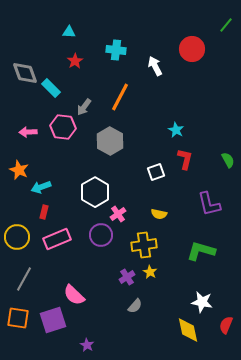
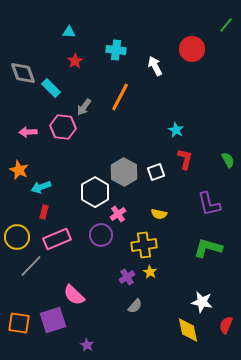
gray diamond: moved 2 px left
gray hexagon: moved 14 px right, 31 px down
green L-shape: moved 7 px right, 3 px up
gray line: moved 7 px right, 13 px up; rotated 15 degrees clockwise
orange square: moved 1 px right, 5 px down
